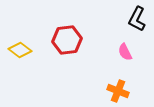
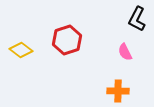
red hexagon: rotated 12 degrees counterclockwise
yellow diamond: moved 1 px right
orange cross: rotated 20 degrees counterclockwise
